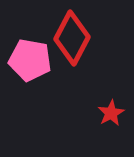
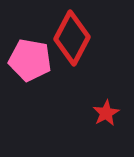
red star: moved 5 px left
